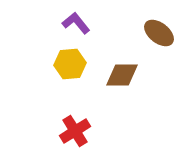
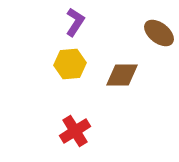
purple L-shape: moved 1 px left, 1 px up; rotated 72 degrees clockwise
